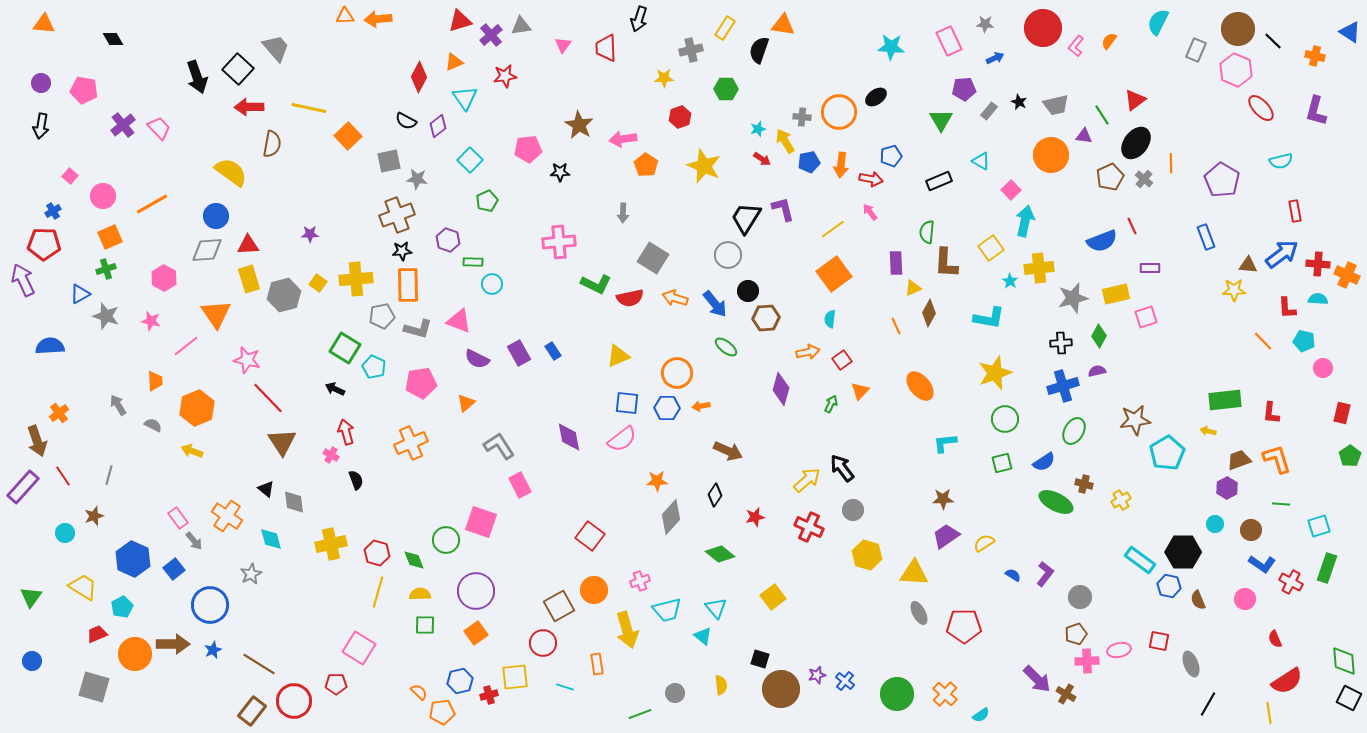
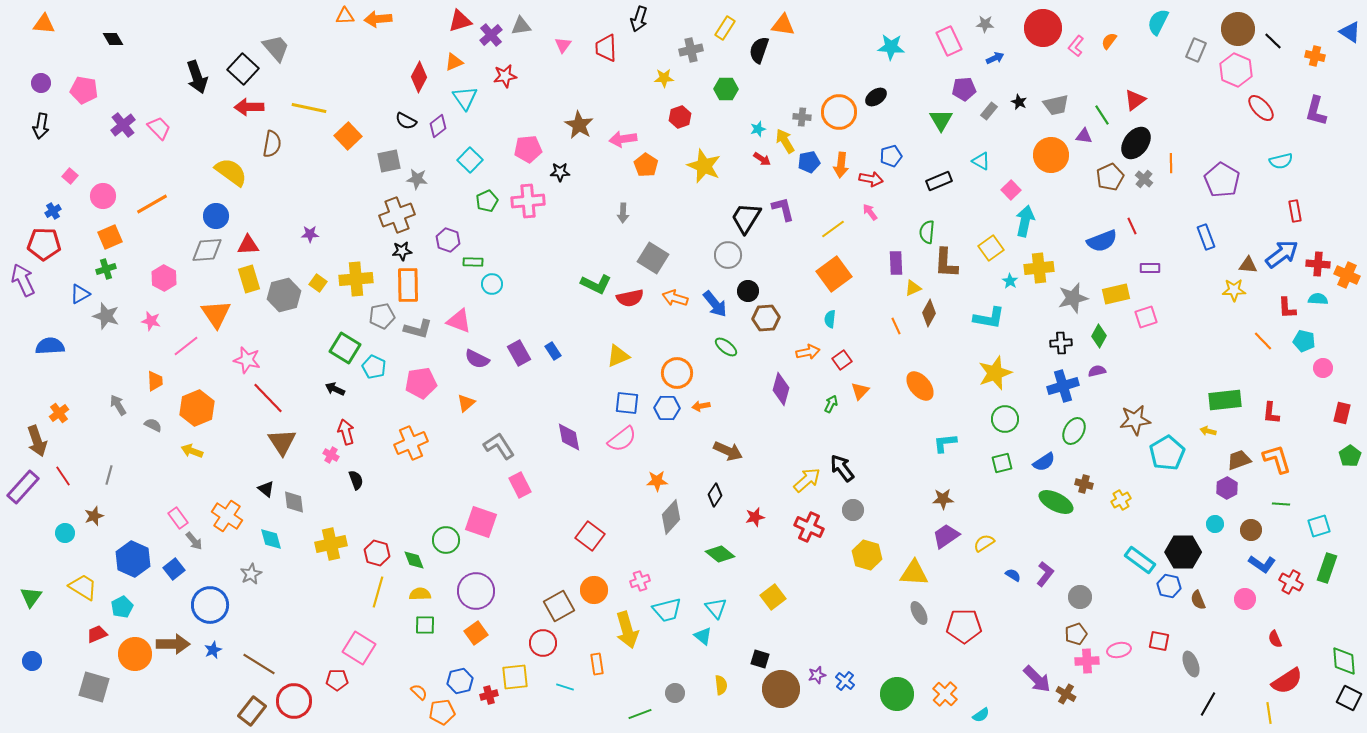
black square at (238, 69): moved 5 px right
pink cross at (559, 242): moved 31 px left, 41 px up
red pentagon at (336, 684): moved 1 px right, 4 px up
